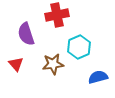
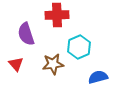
red cross: rotated 10 degrees clockwise
